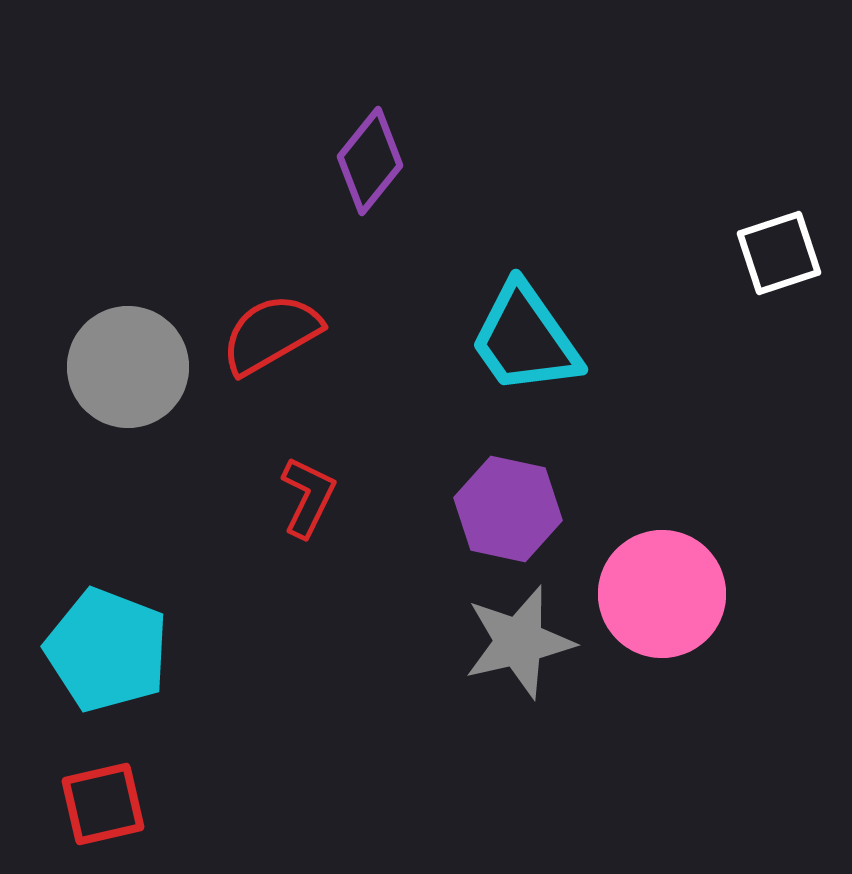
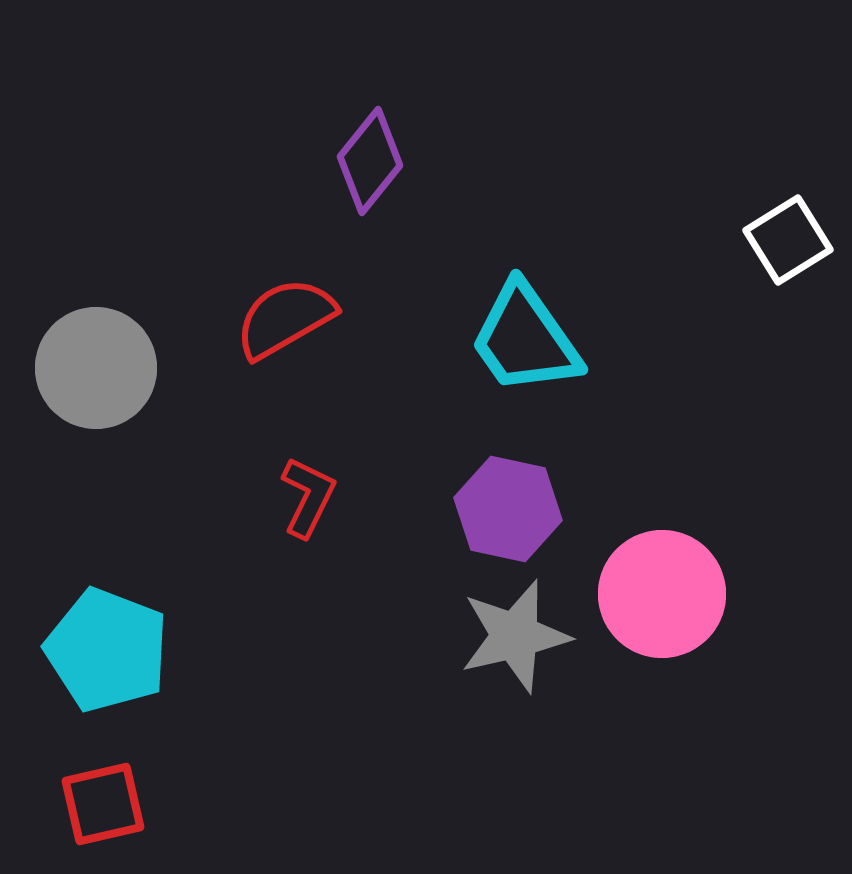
white square: moved 9 px right, 13 px up; rotated 14 degrees counterclockwise
red semicircle: moved 14 px right, 16 px up
gray circle: moved 32 px left, 1 px down
gray star: moved 4 px left, 6 px up
